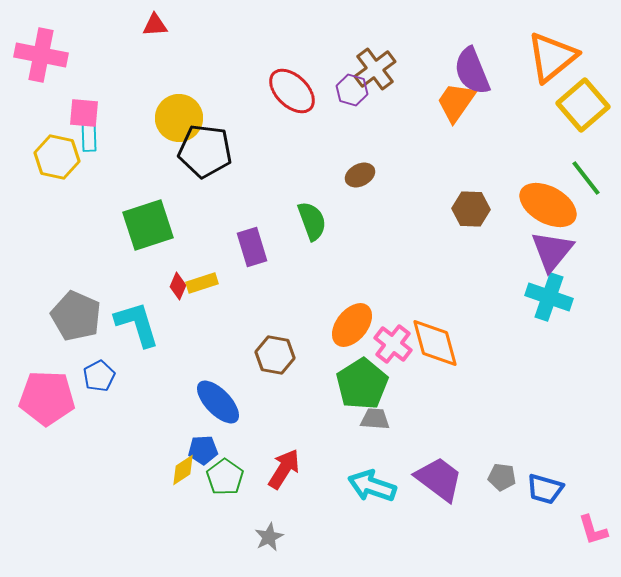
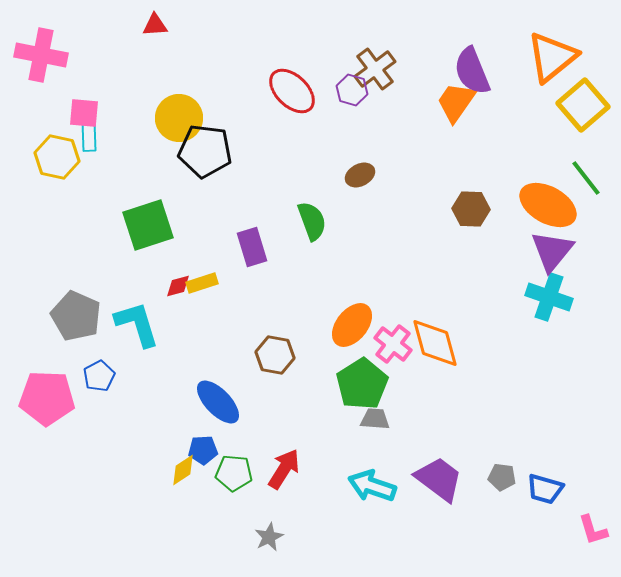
red diamond at (178, 286): rotated 52 degrees clockwise
green pentagon at (225, 477): moved 9 px right, 4 px up; rotated 30 degrees counterclockwise
